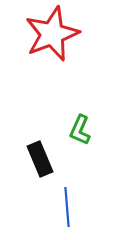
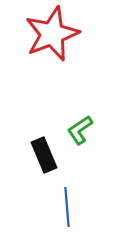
green L-shape: rotated 32 degrees clockwise
black rectangle: moved 4 px right, 4 px up
